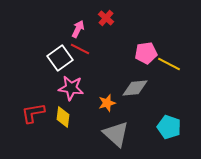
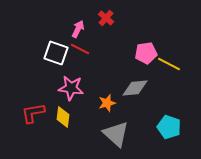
white square: moved 4 px left, 5 px up; rotated 35 degrees counterclockwise
